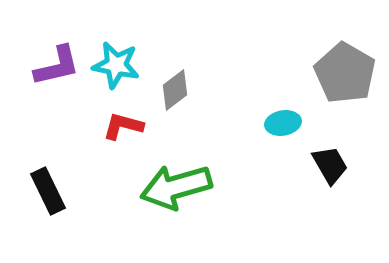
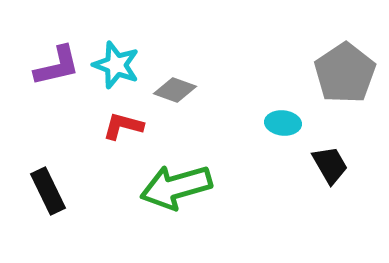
cyan star: rotated 9 degrees clockwise
gray pentagon: rotated 8 degrees clockwise
gray diamond: rotated 57 degrees clockwise
cyan ellipse: rotated 16 degrees clockwise
